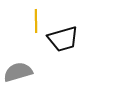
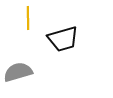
yellow line: moved 8 px left, 3 px up
